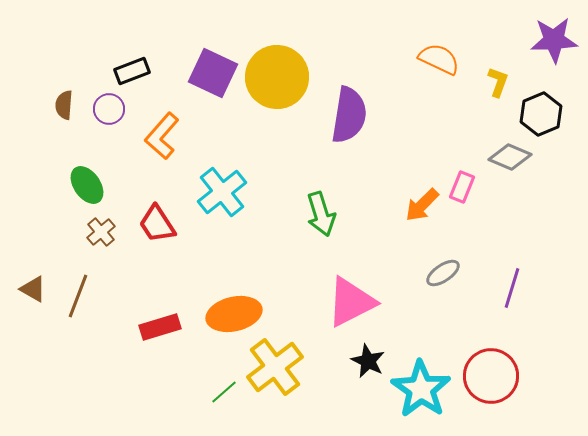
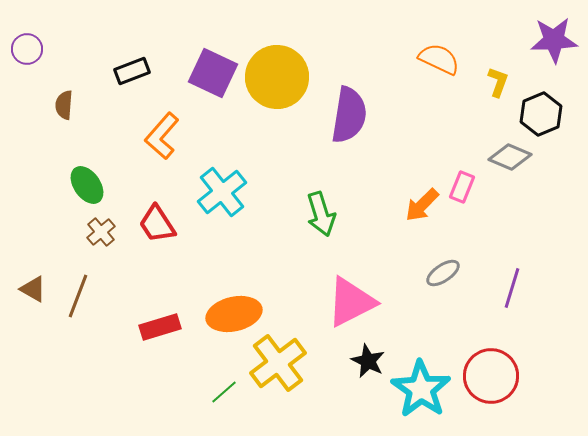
purple circle: moved 82 px left, 60 px up
yellow cross: moved 3 px right, 4 px up
